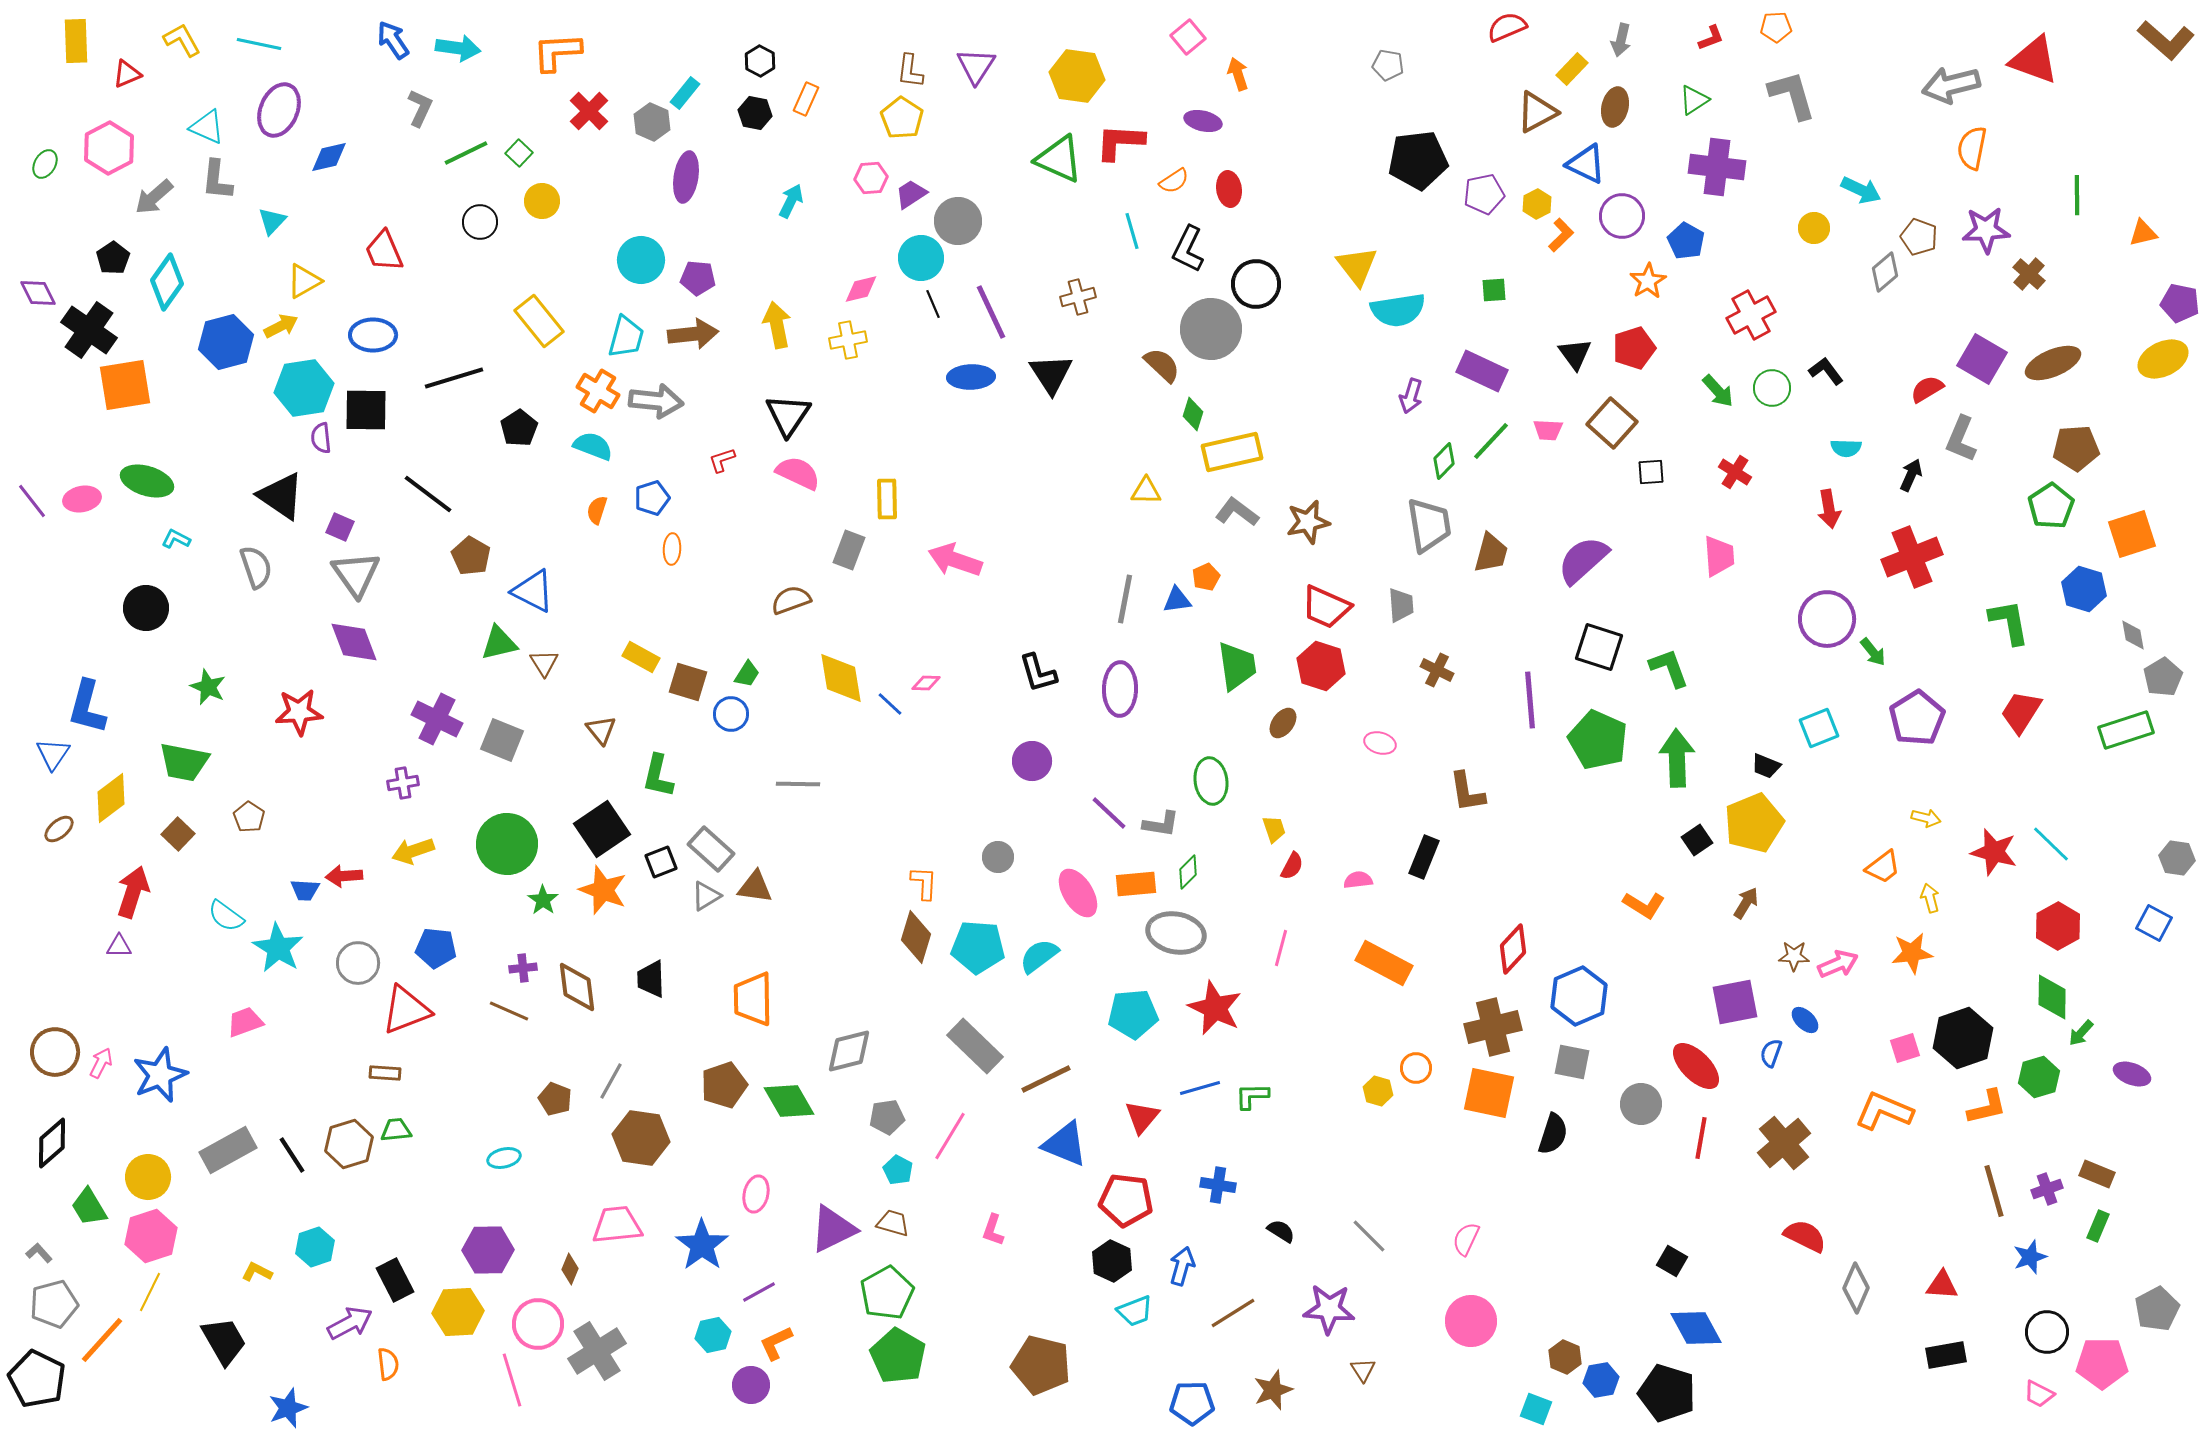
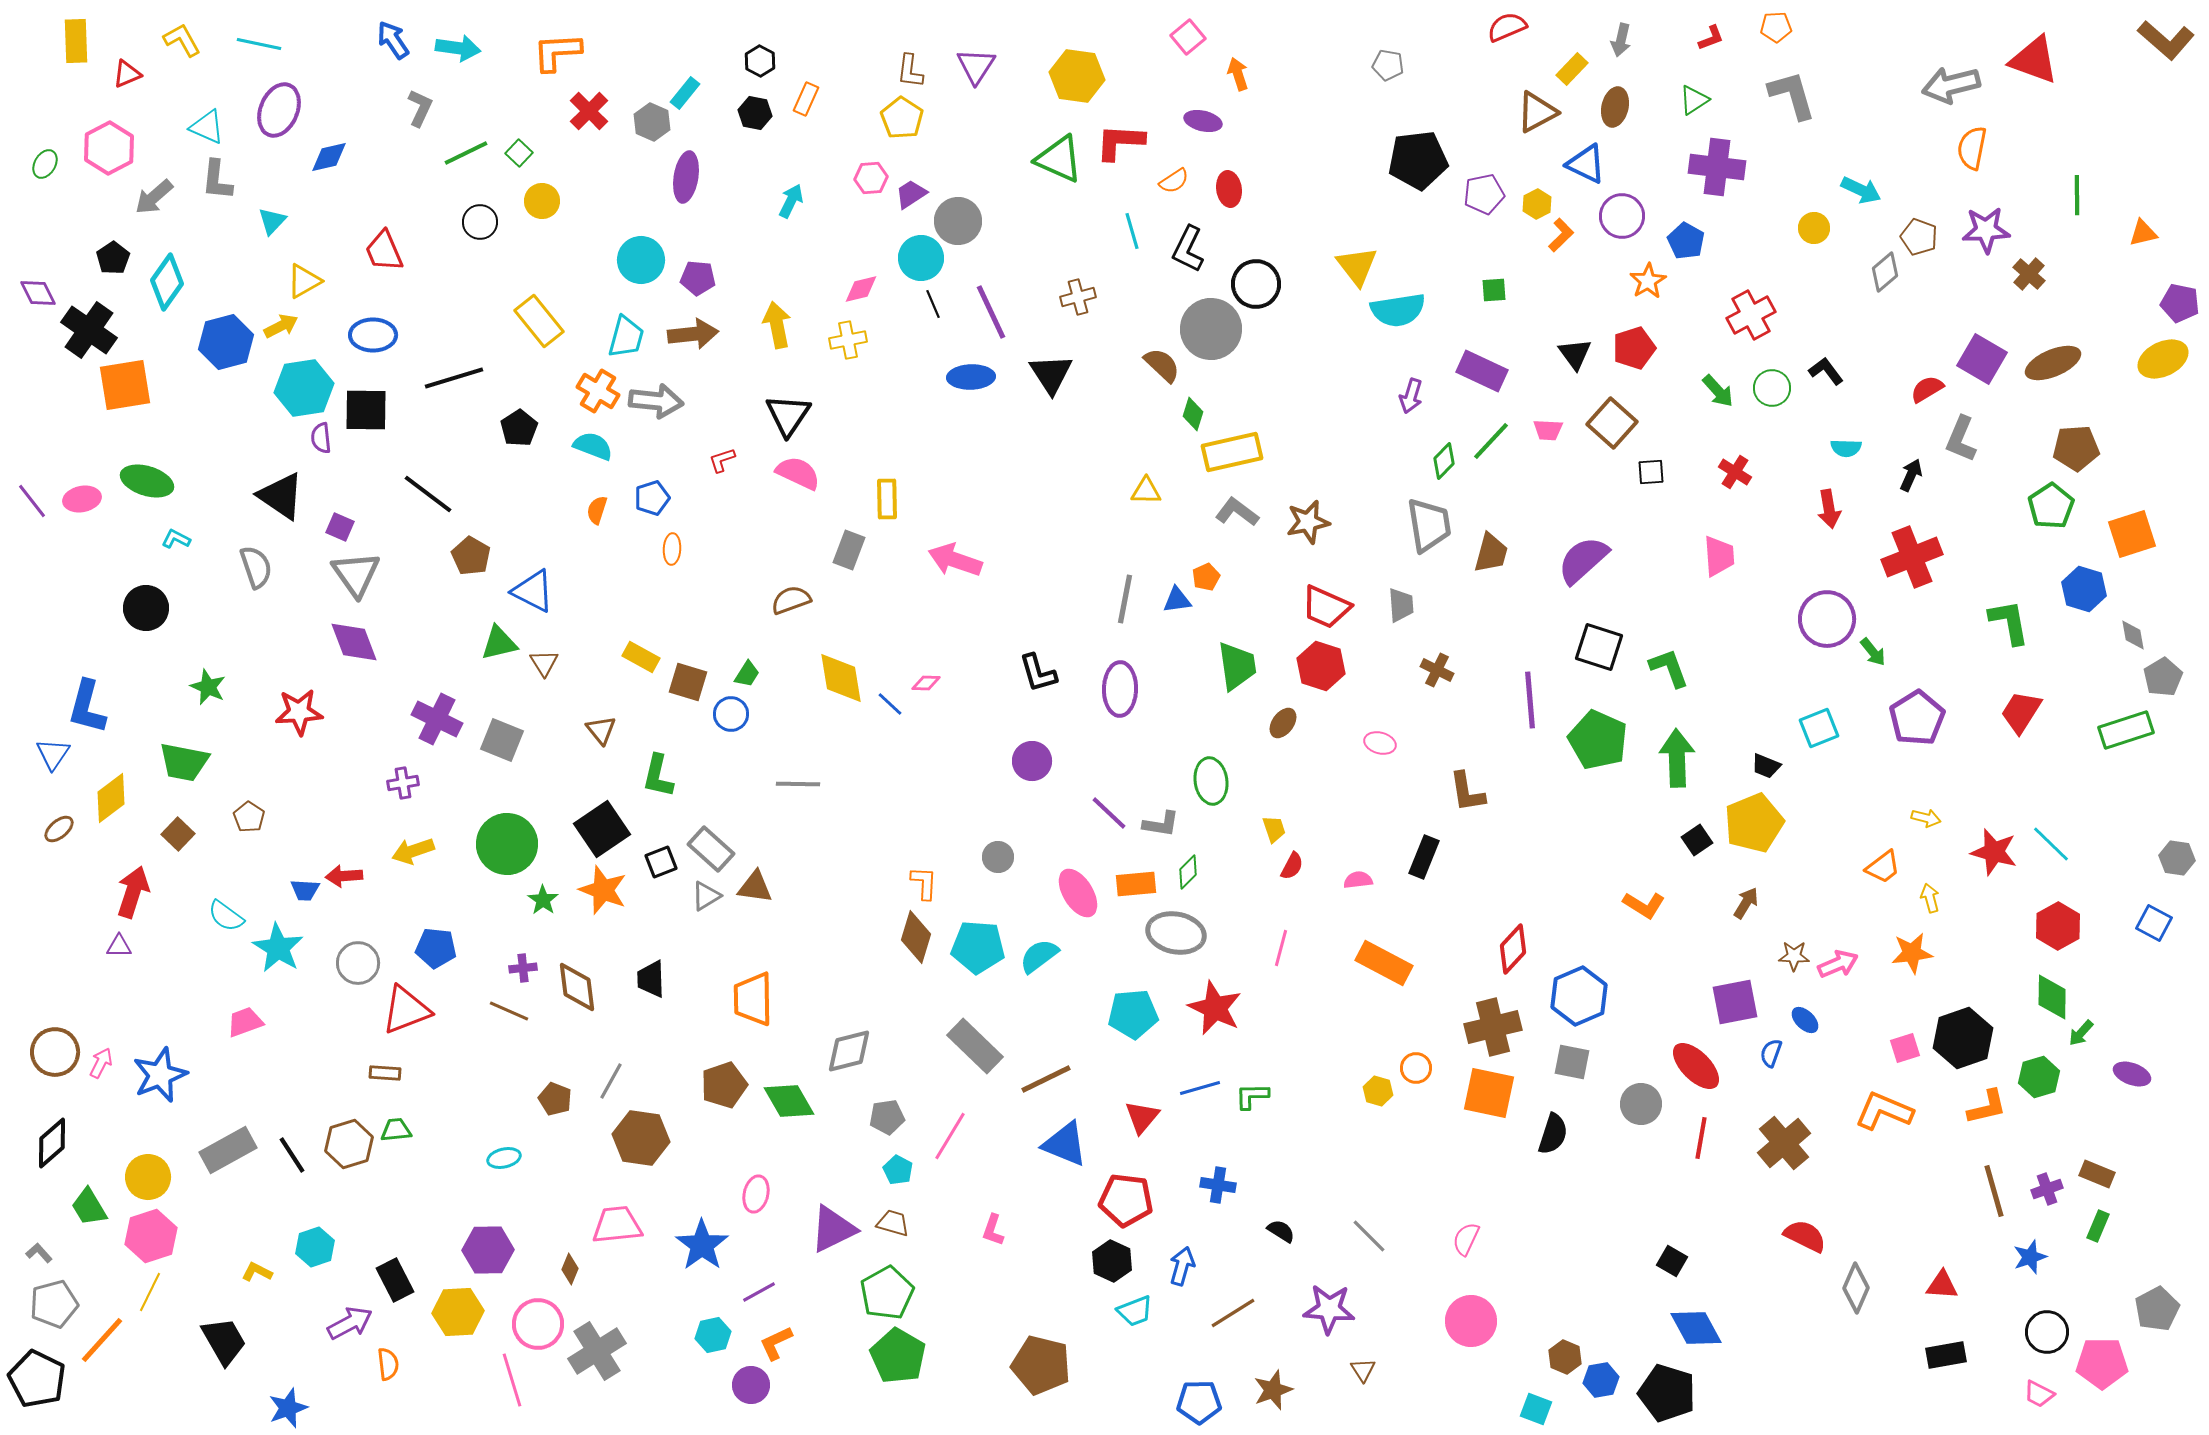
blue pentagon at (1192, 1403): moved 7 px right, 1 px up
